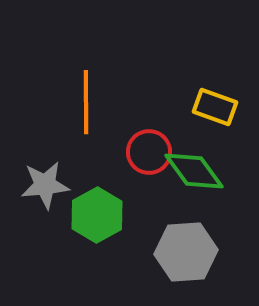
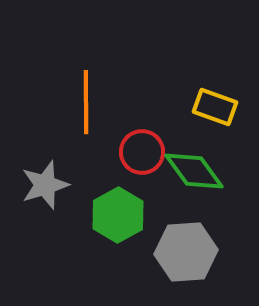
red circle: moved 7 px left
gray star: rotated 12 degrees counterclockwise
green hexagon: moved 21 px right
